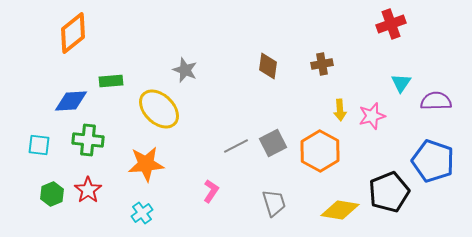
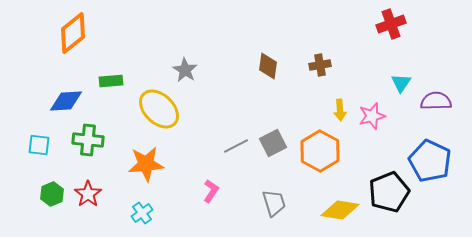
brown cross: moved 2 px left, 1 px down
gray star: rotated 10 degrees clockwise
blue diamond: moved 5 px left
blue pentagon: moved 3 px left; rotated 6 degrees clockwise
red star: moved 4 px down
